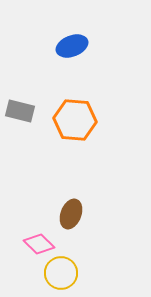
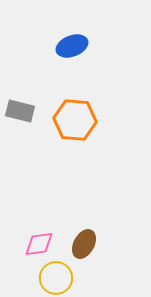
brown ellipse: moved 13 px right, 30 px down; rotated 8 degrees clockwise
pink diamond: rotated 52 degrees counterclockwise
yellow circle: moved 5 px left, 5 px down
